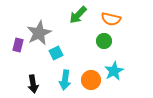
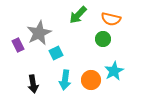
green circle: moved 1 px left, 2 px up
purple rectangle: rotated 40 degrees counterclockwise
